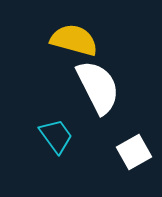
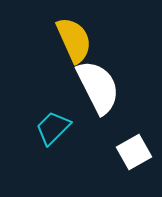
yellow semicircle: rotated 51 degrees clockwise
cyan trapezoid: moved 3 px left, 8 px up; rotated 99 degrees counterclockwise
